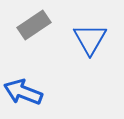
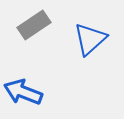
blue triangle: rotated 18 degrees clockwise
